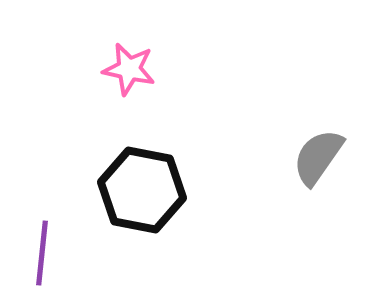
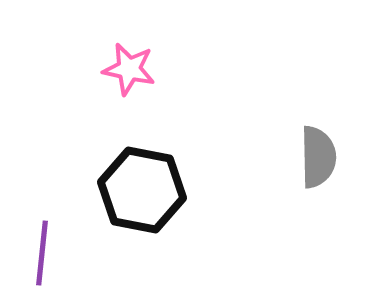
gray semicircle: rotated 144 degrees clockwise
